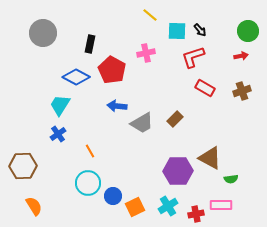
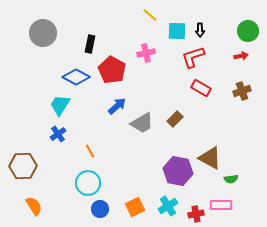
black arrow: rotated 40 degrees clockwise
red rectangle: moved 4 px left
blue arrow: rotated 132 degrees clockwise
purple hexagon: rotated 12 degrees clockwise
blue circle: moved 13 px left, 13 px down
